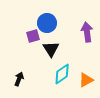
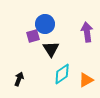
blue circle: moved 2 px left, 1 px down
